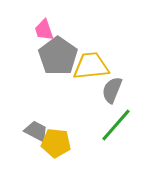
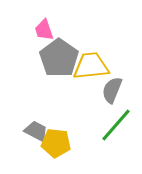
gray pentagon: moved 1 px right, 2 px down
